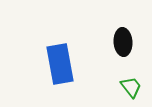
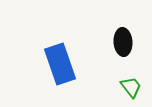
blue rectangle: rotated 9 degrees counterclockwise
